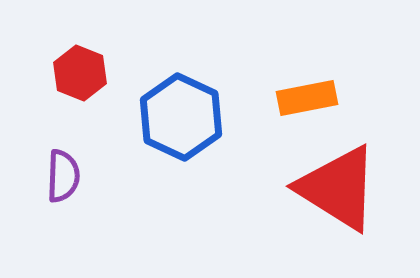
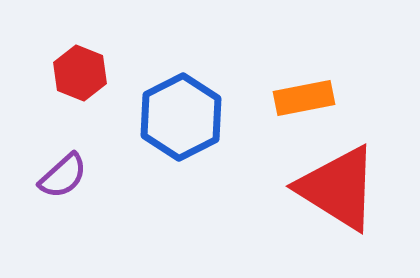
orange rectangle: moved 3 px left
blue hexagon: rotated 8 degrees clockwise
purple semicircle: rotated 46 degrees clockwise
